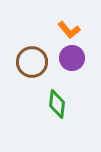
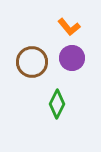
orange L-shape: moved 3 px up
green diamond: rotated 20 degrees clockwise
